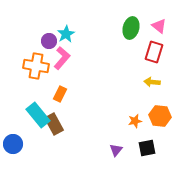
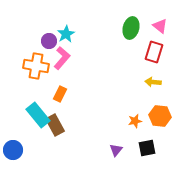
pink triangle: moved 1 px right
yellow arrow: moved 1 px right
brown rectangle: moved 1 px right, 1 px down
blue circle: moved 6 px down
